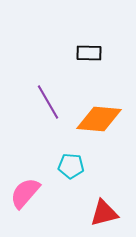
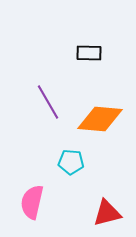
orange diamond: moved 1 px right
cyan pentagon: moved 4 px up
pink semicircle: moved 7 px right, 9 px down; rotated 28 degrees counterclockwise
red triangle: moved 3 px right
